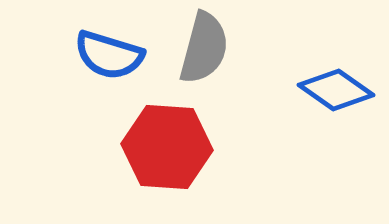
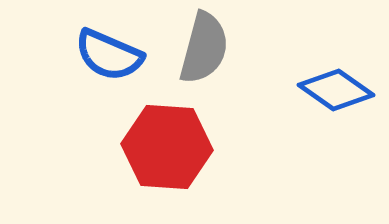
blue semicircle: rotated 6 degrees clockwise
